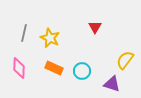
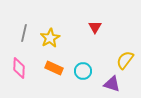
yellow star: rotated 18 degrees clockwise
cyan circle: moved 1 px right
